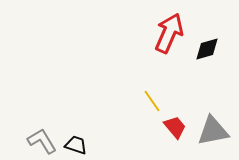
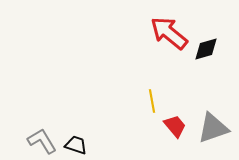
red arrow: rotated 75 degrees counterclockwise
black diamond: moved 1 px left
yellow line: rotated 25 degrees clockwise
red trapezoid: moved 1 px up
gray triangle: moved 3 px up; rotated 8 degrees counterclockwise
